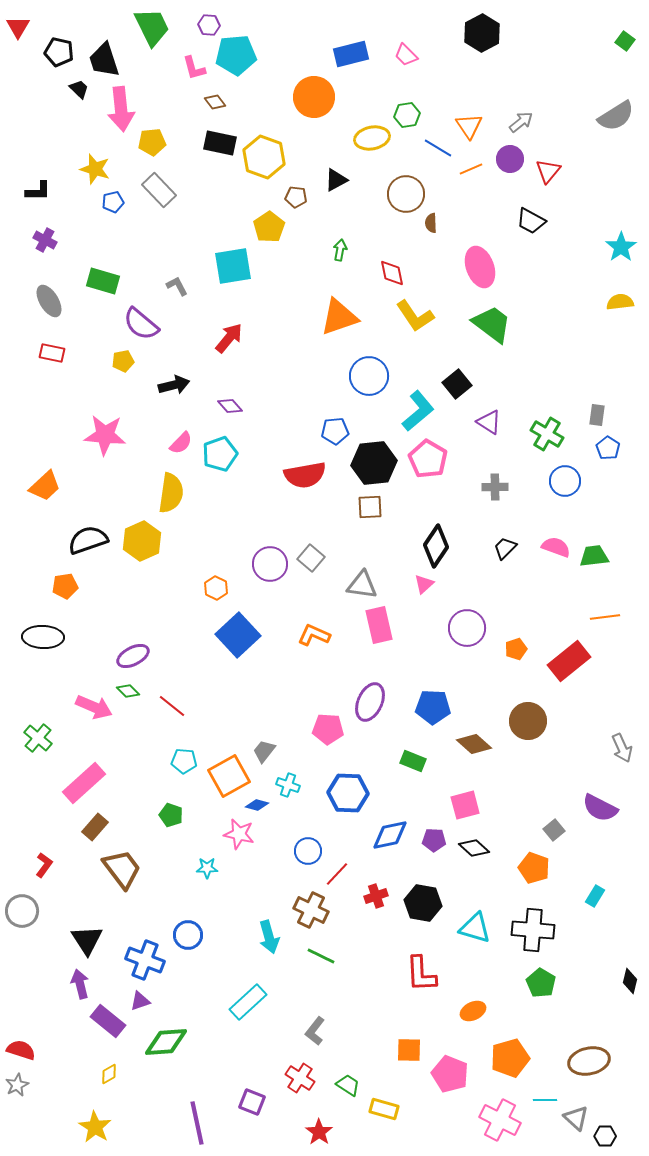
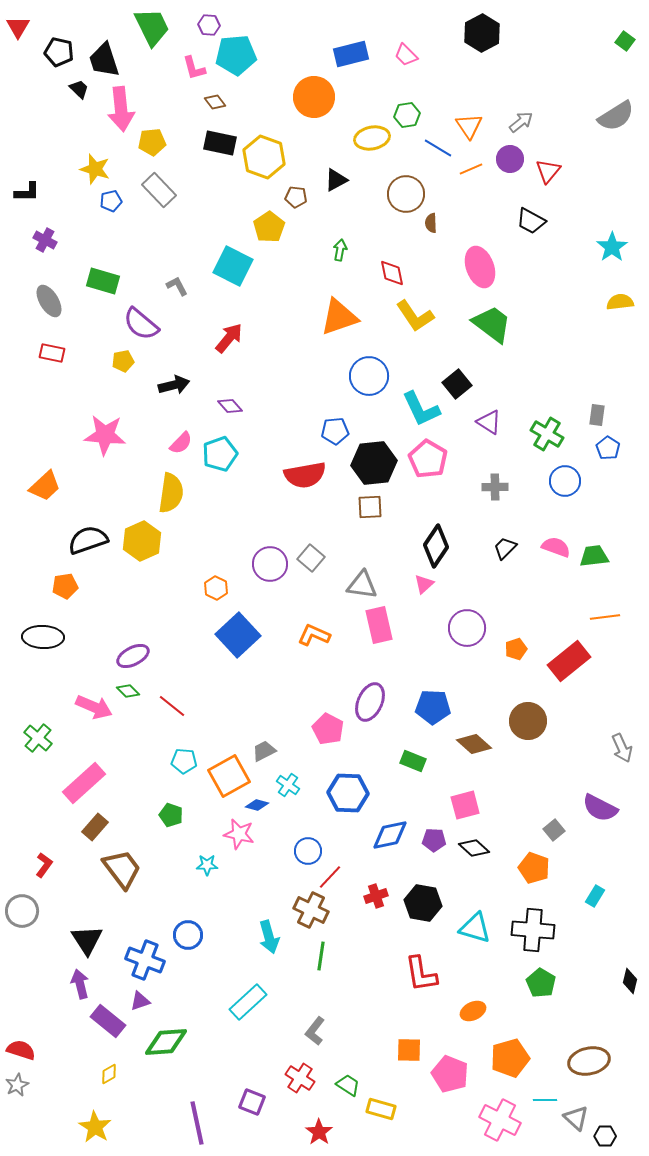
black L-shape at (38, 191): moved 11 px left, 1 px down
blue pentagon at (113, 202): moved 2 px left, 1 px up
cyan star at (621, 247): moved 9 px left
cyan square at (233, 266): rotated 36 degrees clockwise
cyan L-shape at (418, 411): moved 3 px right, 2 px up; rotated 105 degrees clockwise
pink pentagon at (328, 729): rotated 24 degrees clockwise
gray trapezoid at (264, 751): rotated 25 degrees clockwise
cyan cross at (288, 785): rotated 15 degrees clockwise
cyan star at (207, 868): moved 3 px up
red line at (337, 874): moved 7 px left, 3 px down
green line at (321, 956): rotated 72 degrees clockwise
red L-shape at (421, 974): rotated 6 degrees counterclockwise
yellow rectangle at (384, 1109): moved 3 px left
